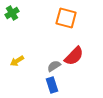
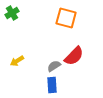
blue rectangle: rotated 14 degrees clockwise
